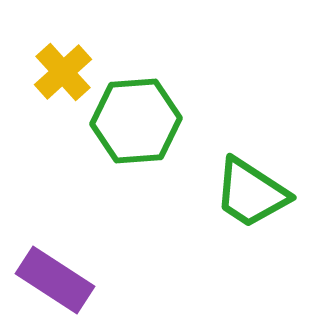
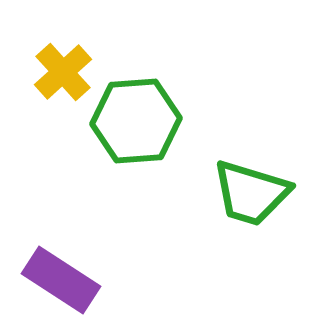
green trapezoid: rotated 16 degrees counterclockwise
purple rectangle: moved 6 px right
